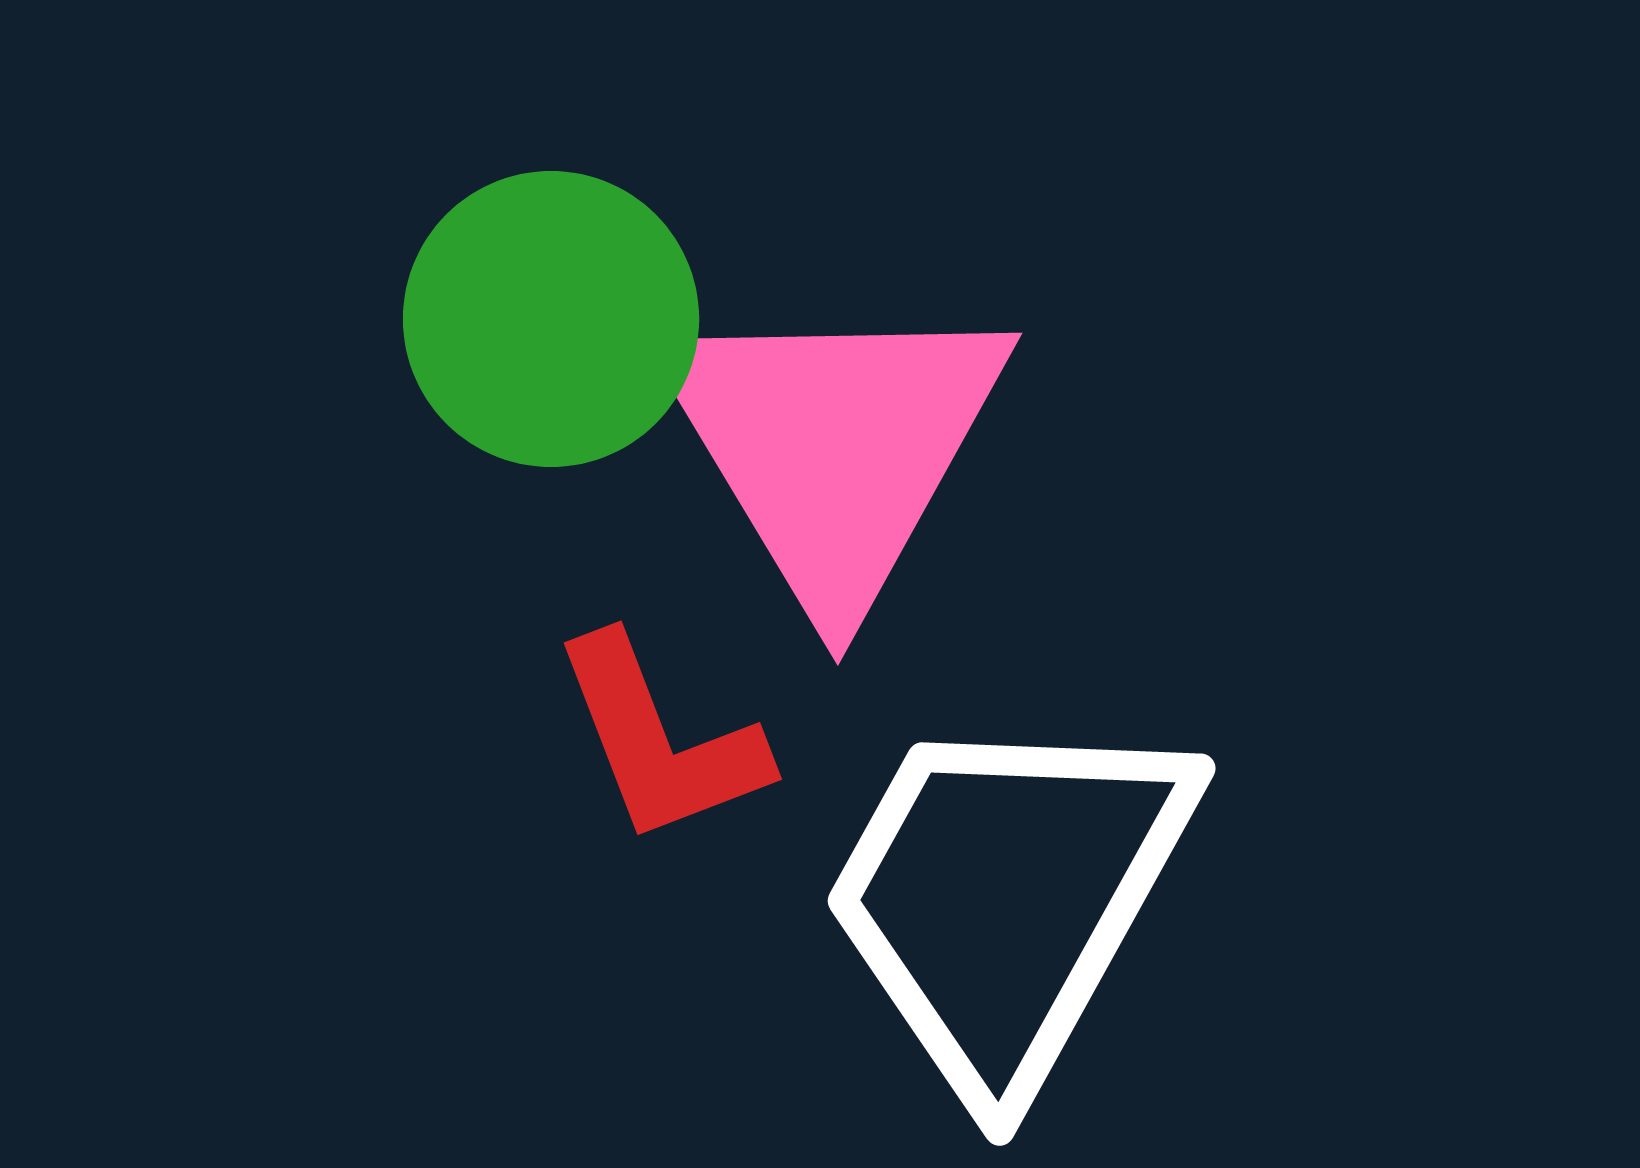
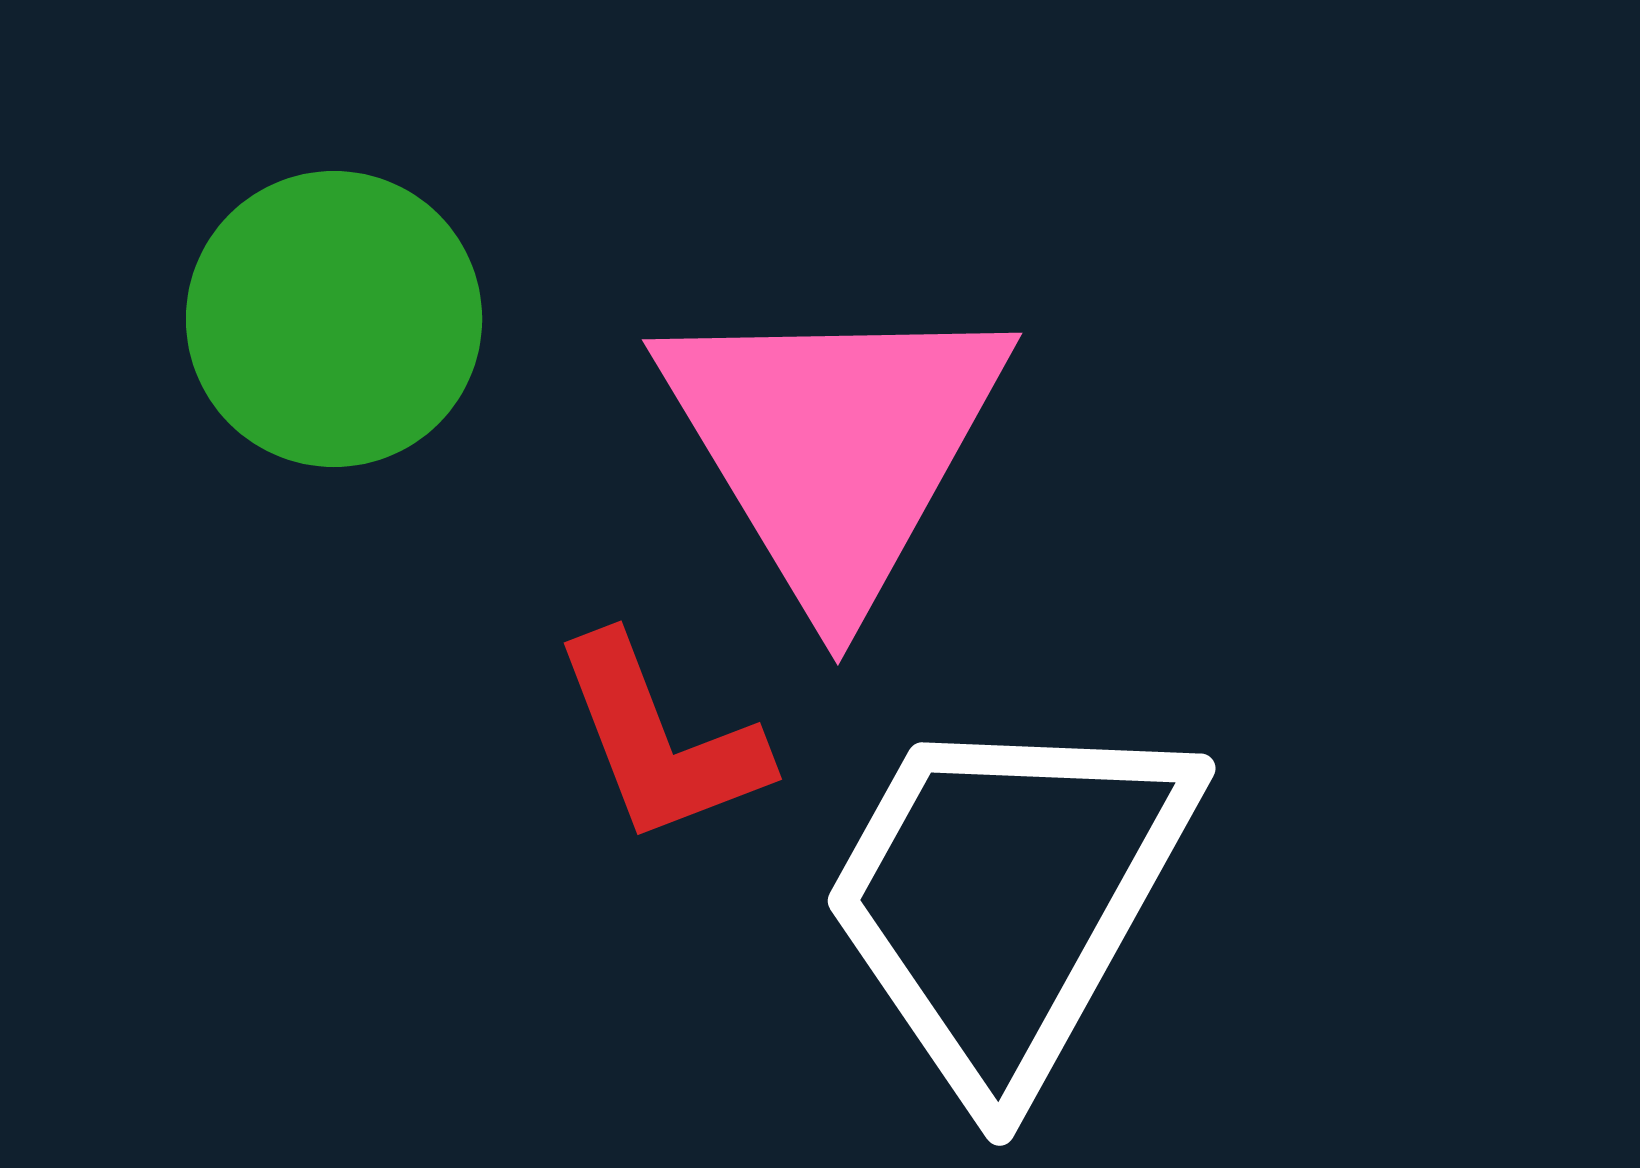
green circle: moved 217 px left
